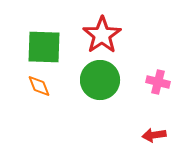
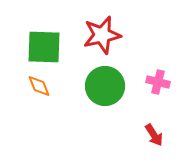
red star: rotated 21 degrees clockwise
green circle: moved 5 px right, 6 px down
red arrow: rotated 115 degrees counterclockwise
